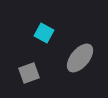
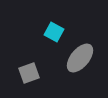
cyan square: moved 10 px right, 1 px up
